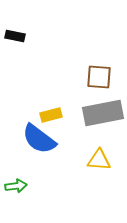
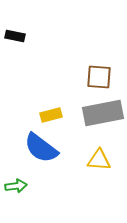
blue semicircle: moved 2 px right, 9 px down
